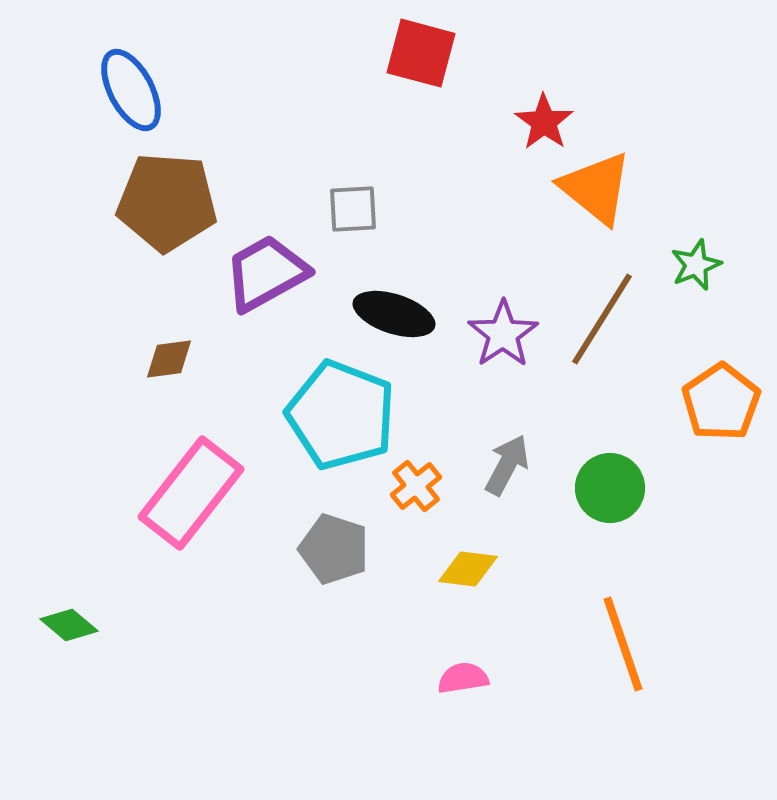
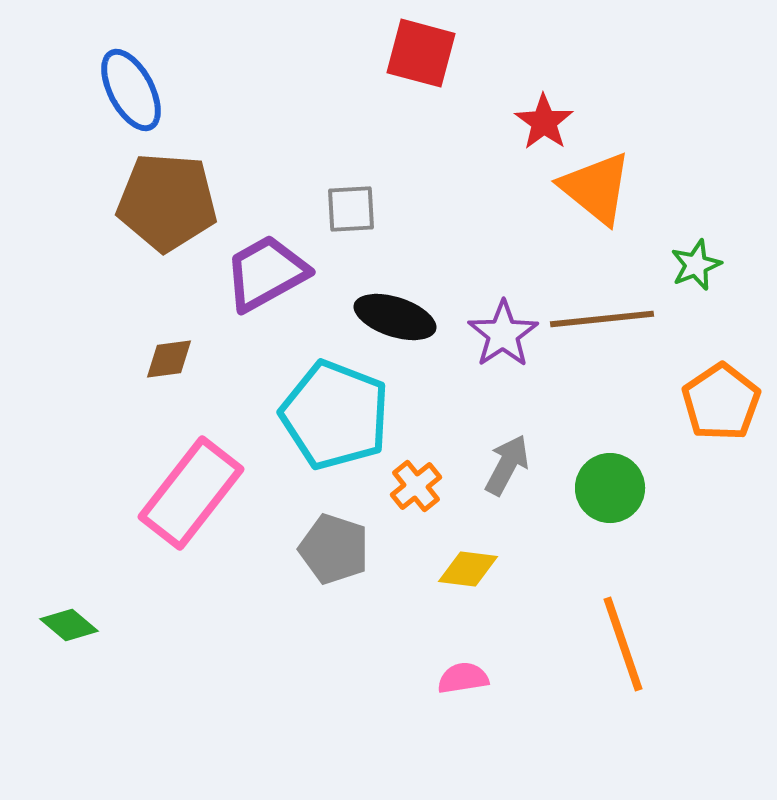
gray square: moved 2 px left
black ellipse: moved 1 px right, 3 px down
brown line: rotated 52 degrees clockwise
cyan pentagon: moved 6 px left
